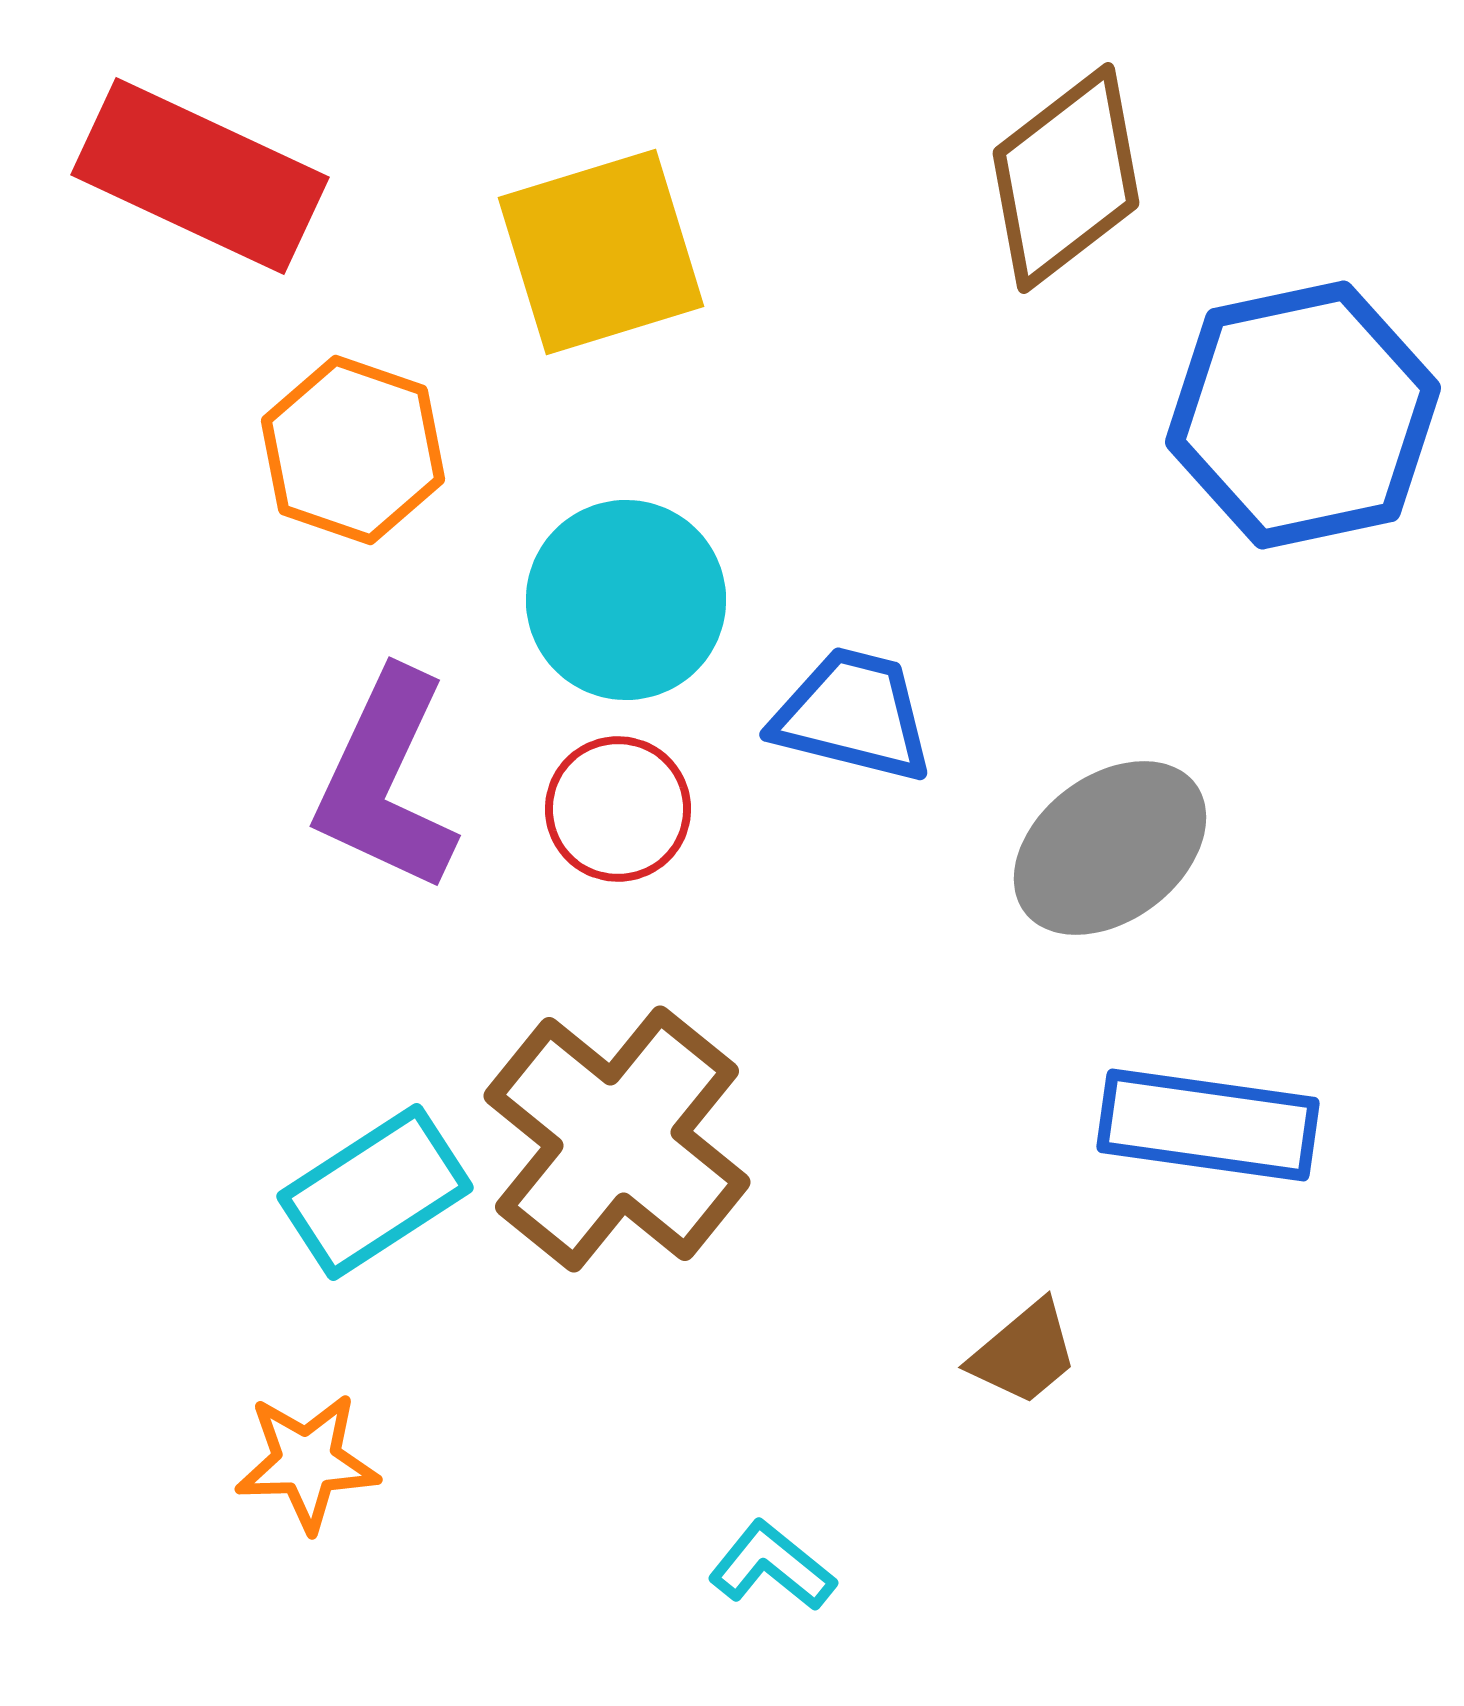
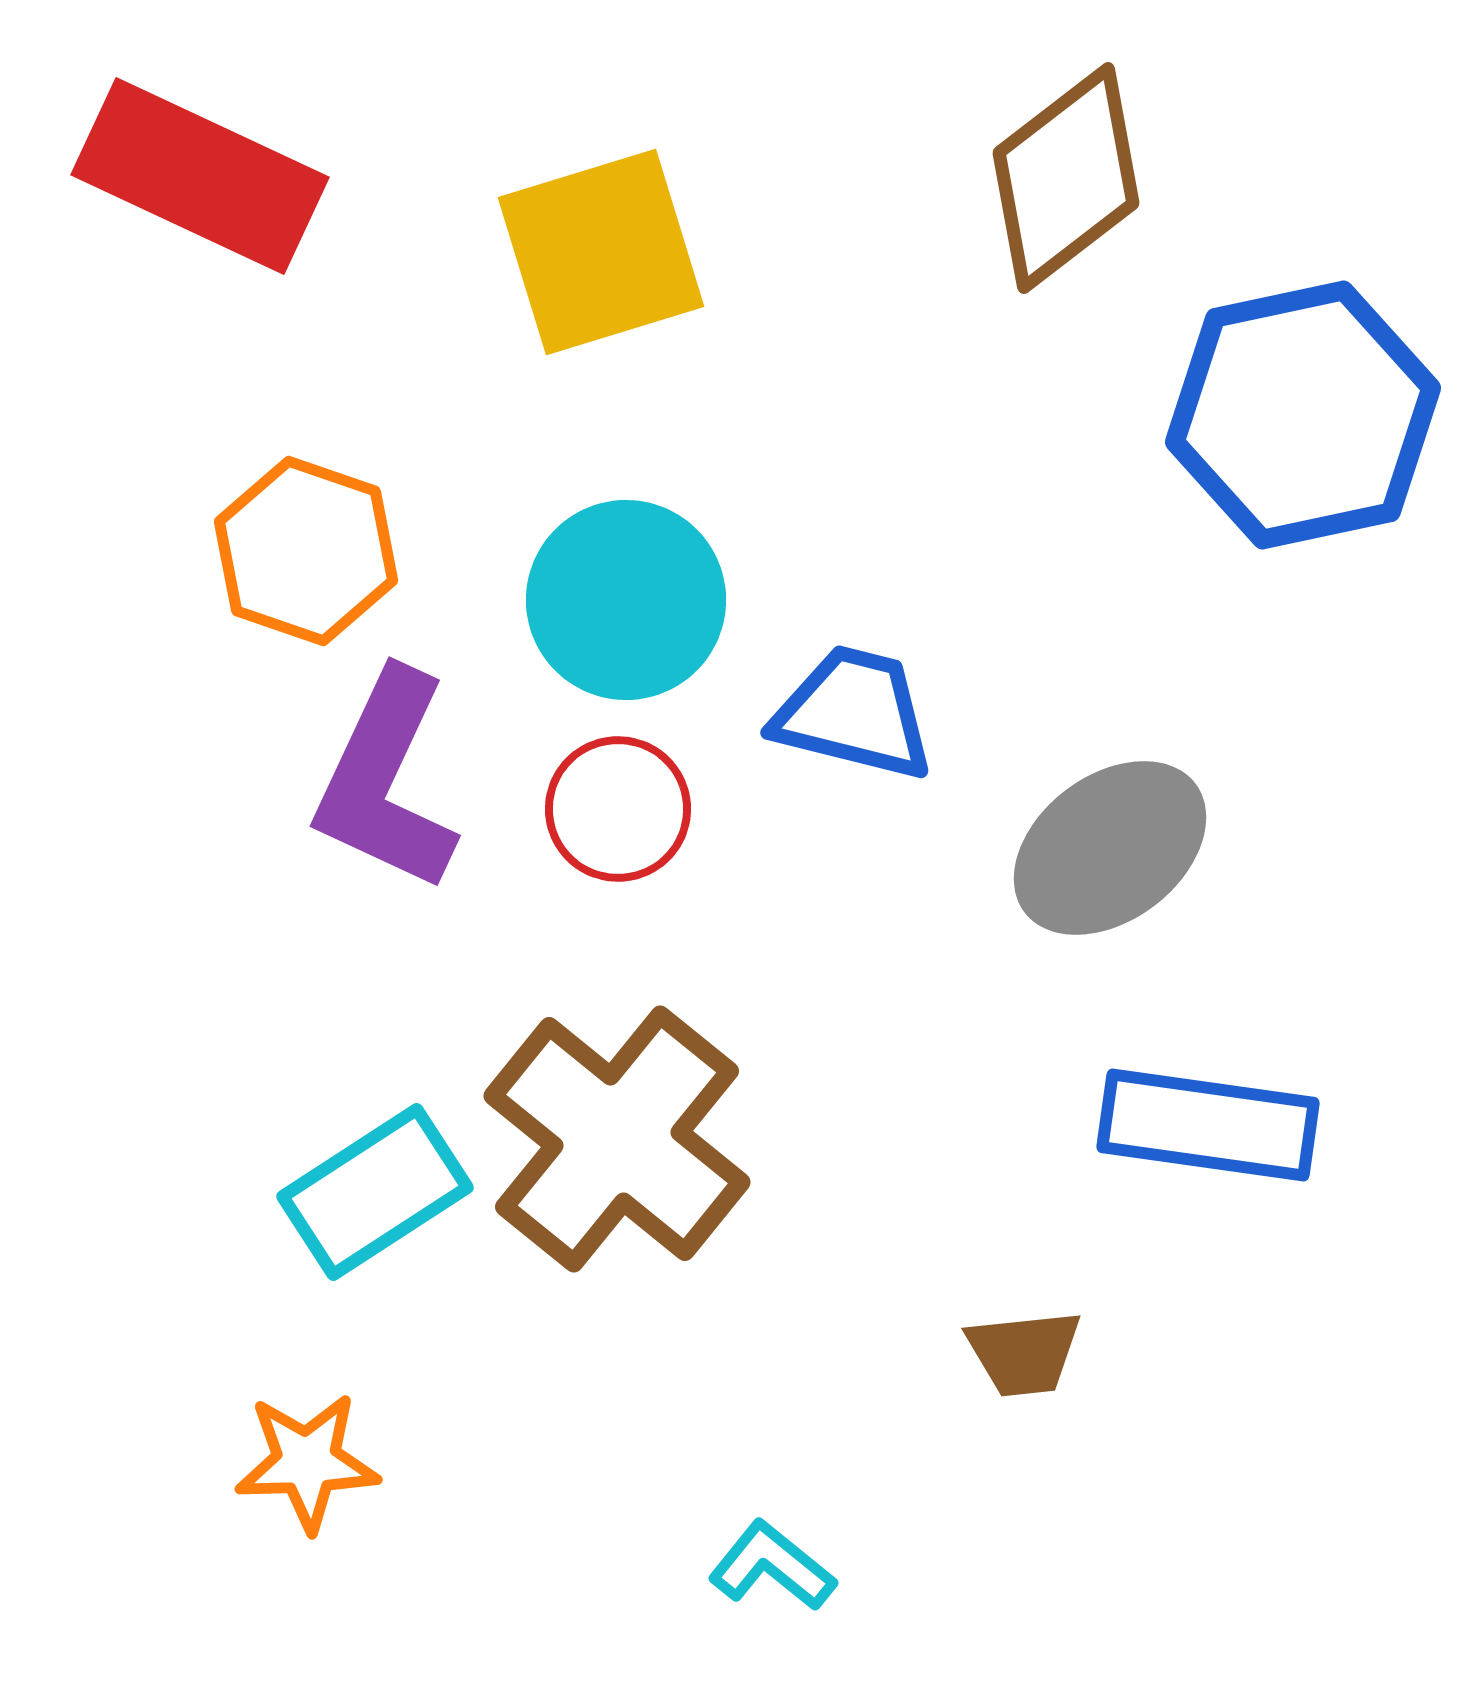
orange hexagon: moved 47 px left, 101 px down
blue trapezoid: moved 1 px right, 2 px up
brown trapezoid: rotated 34 degrees clockwise
